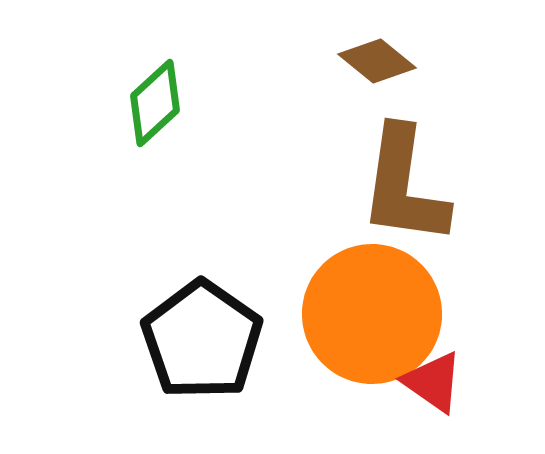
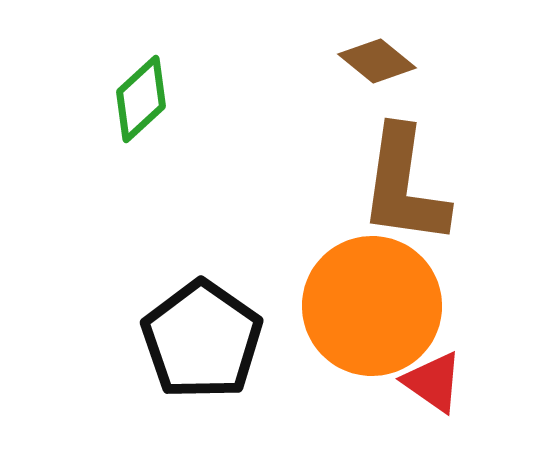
green diamond: moved 14 px left, 4 px up
orange circle: moved 8 px up
